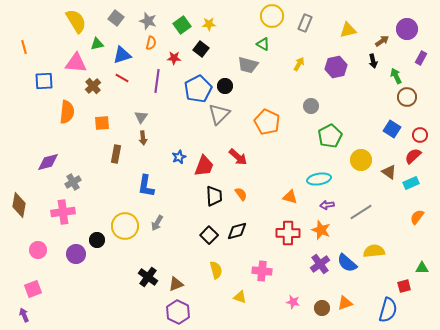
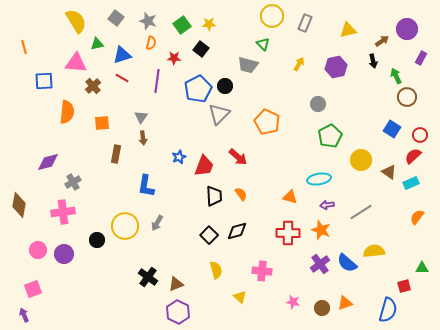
green triangle at (263, 44): rotated 16 degrees clockwise
gray circle at (311, 106): moved 7 px right, 2 px up
purple circle at (76, 254): moved 12 px left
yellow triangle at (240, 297): rotated 24 degrees clockwise
